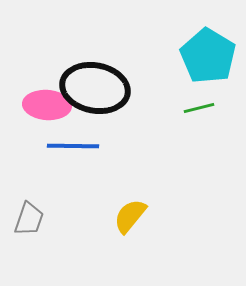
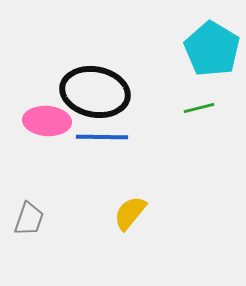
cyan pentagon: moved 4 px right, 7 px up
black ellipse: moved 4 px down
pink ellipse: moved 16 px down
blue line: moved 29 px right, 9 px up
yellow semicircle: moved 3 px up
